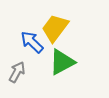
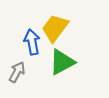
blue arrow: rotated 35 degrees clockwise
